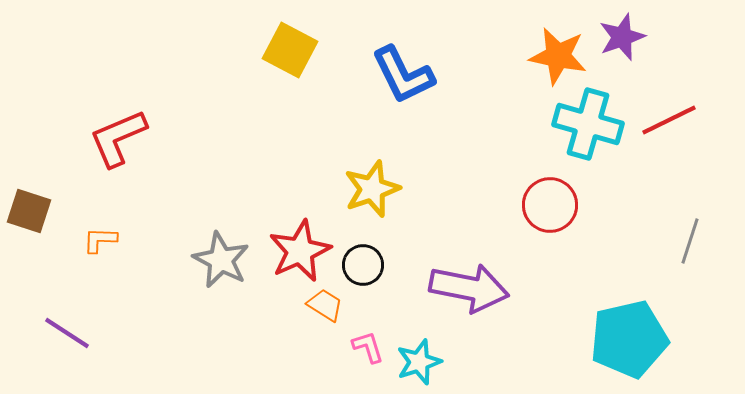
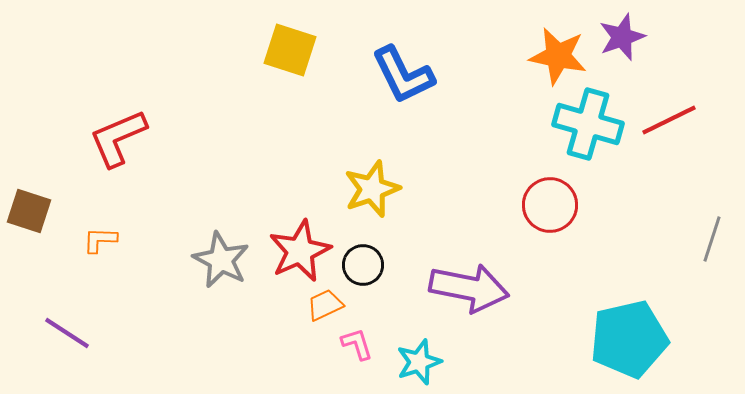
yellow square: rotated 10 degrees counterclockwise
gray line: moved 22 px right, 2 px up
orange trapezoid: rotated 57 degrees counterclockwise
pink L-shape: moved 11 px left, 3 px up
